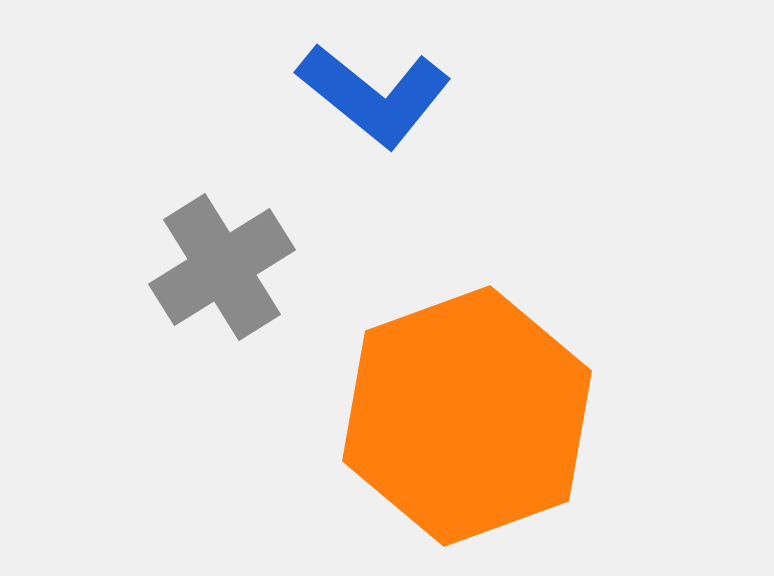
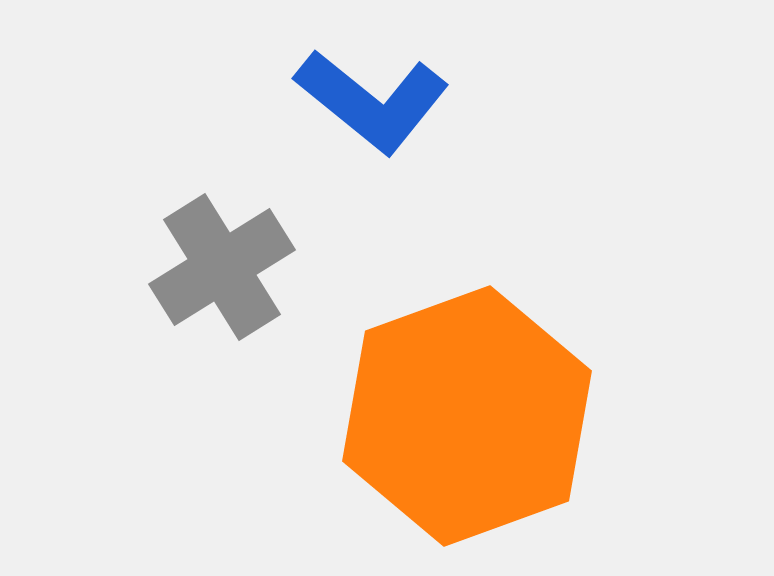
blue L-shape: moved 2 px left, 6 px down
